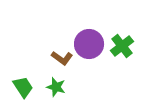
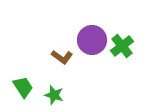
purple circle: moved 3 px right, 4 px up
brown L-shape: moved 1 px up
green star: moved 2 px left, 8 px down
